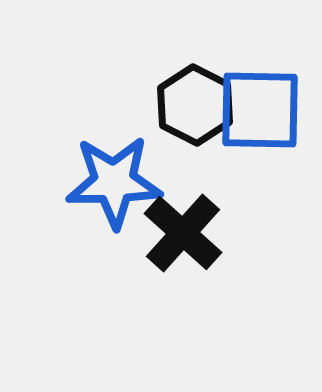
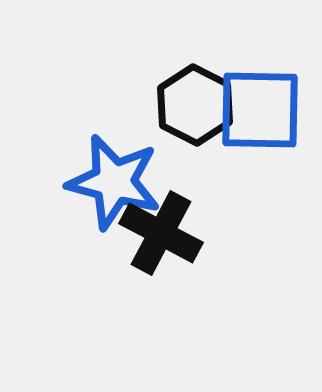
blue star: rotated 16 degrees clockwise
black cross: moved 22 px left; rotated 14 degrees counterclockwise
